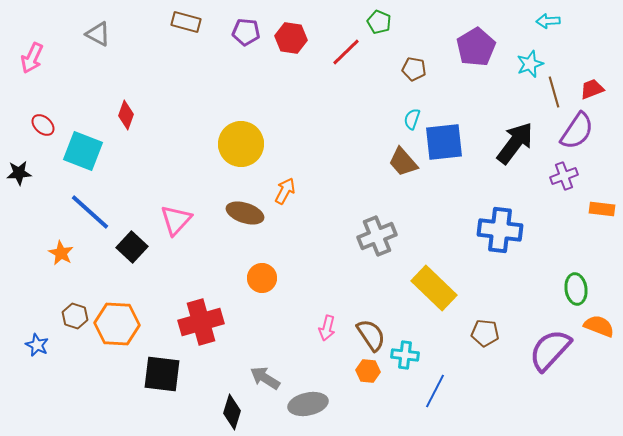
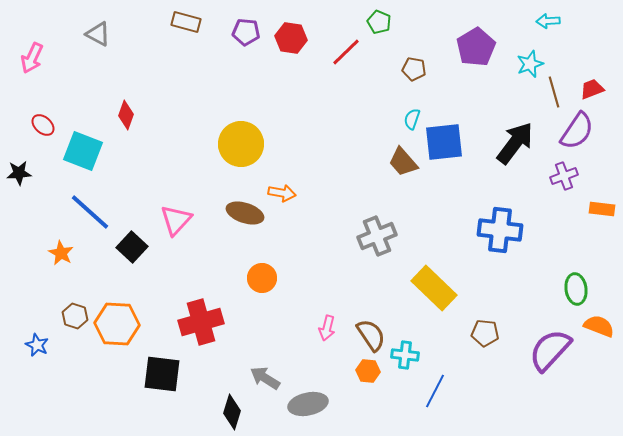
orange arrow at (285, 191): moved 3 px left, 2 px down; rotated 72 degrees clockwise
